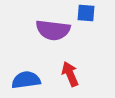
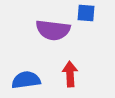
red arrow: rotated 20 degrees clockwise
